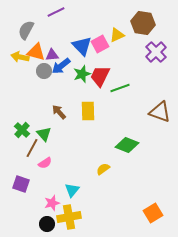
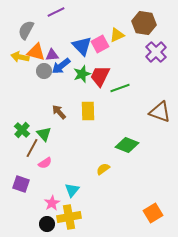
brown hexagon: moved 1 px right
pink star: rotated 14 degrees counterclockwise
